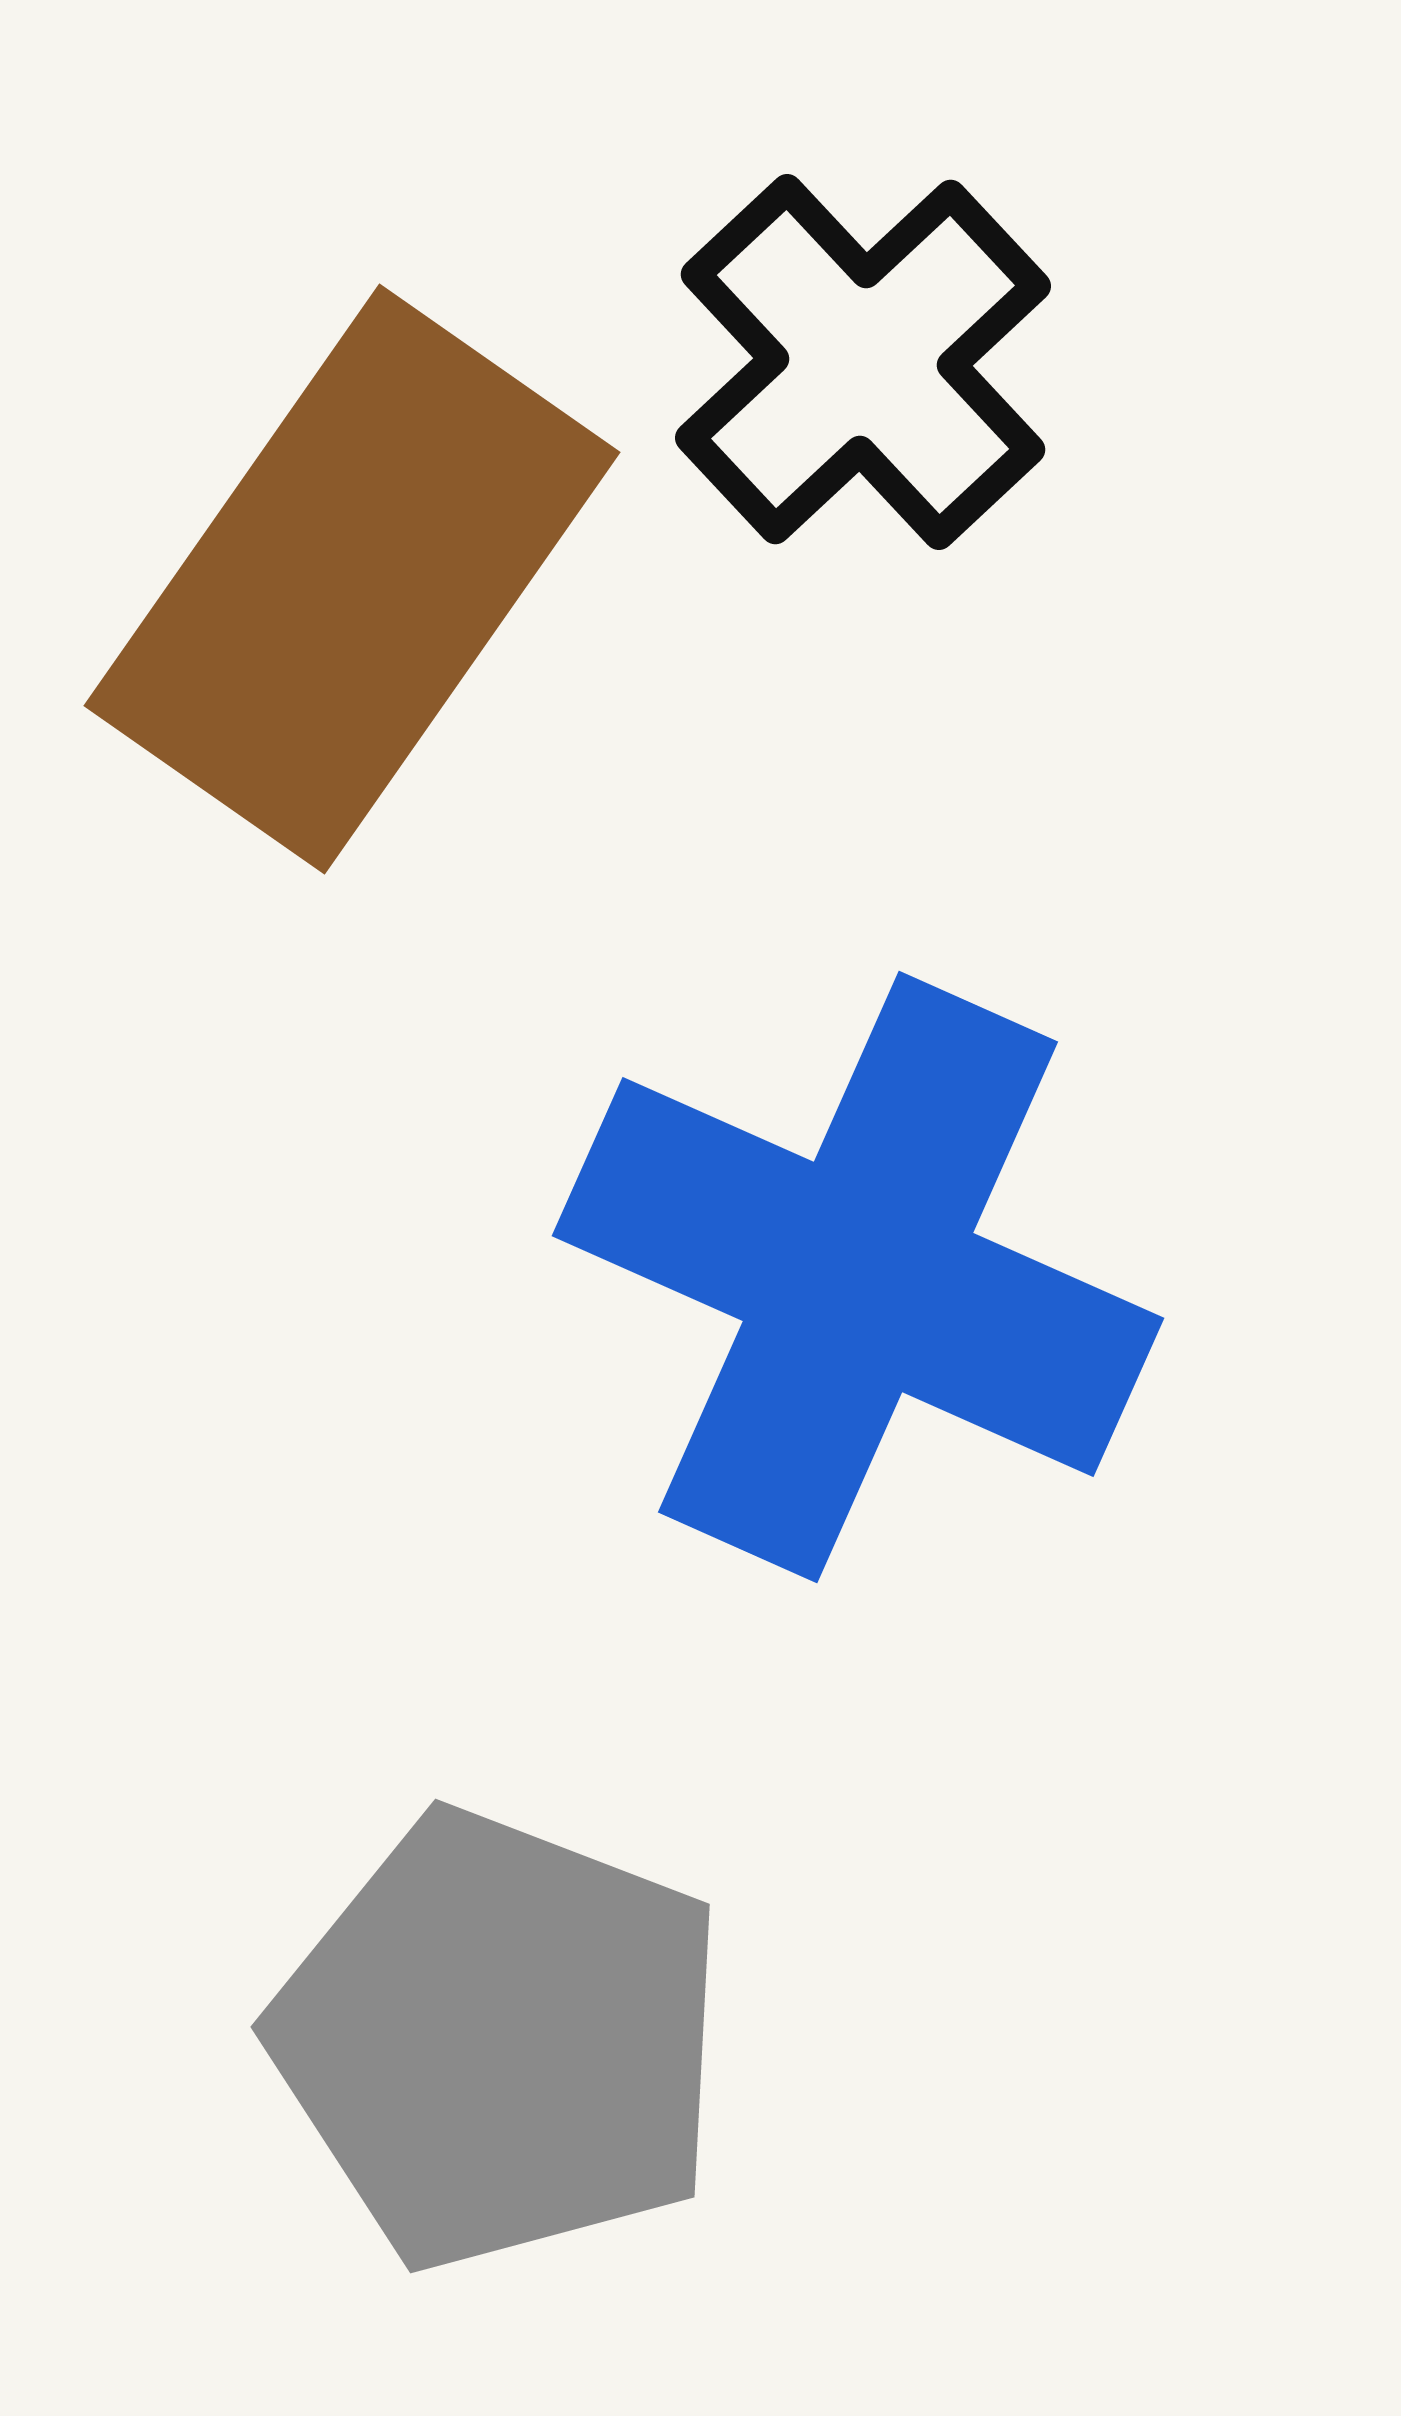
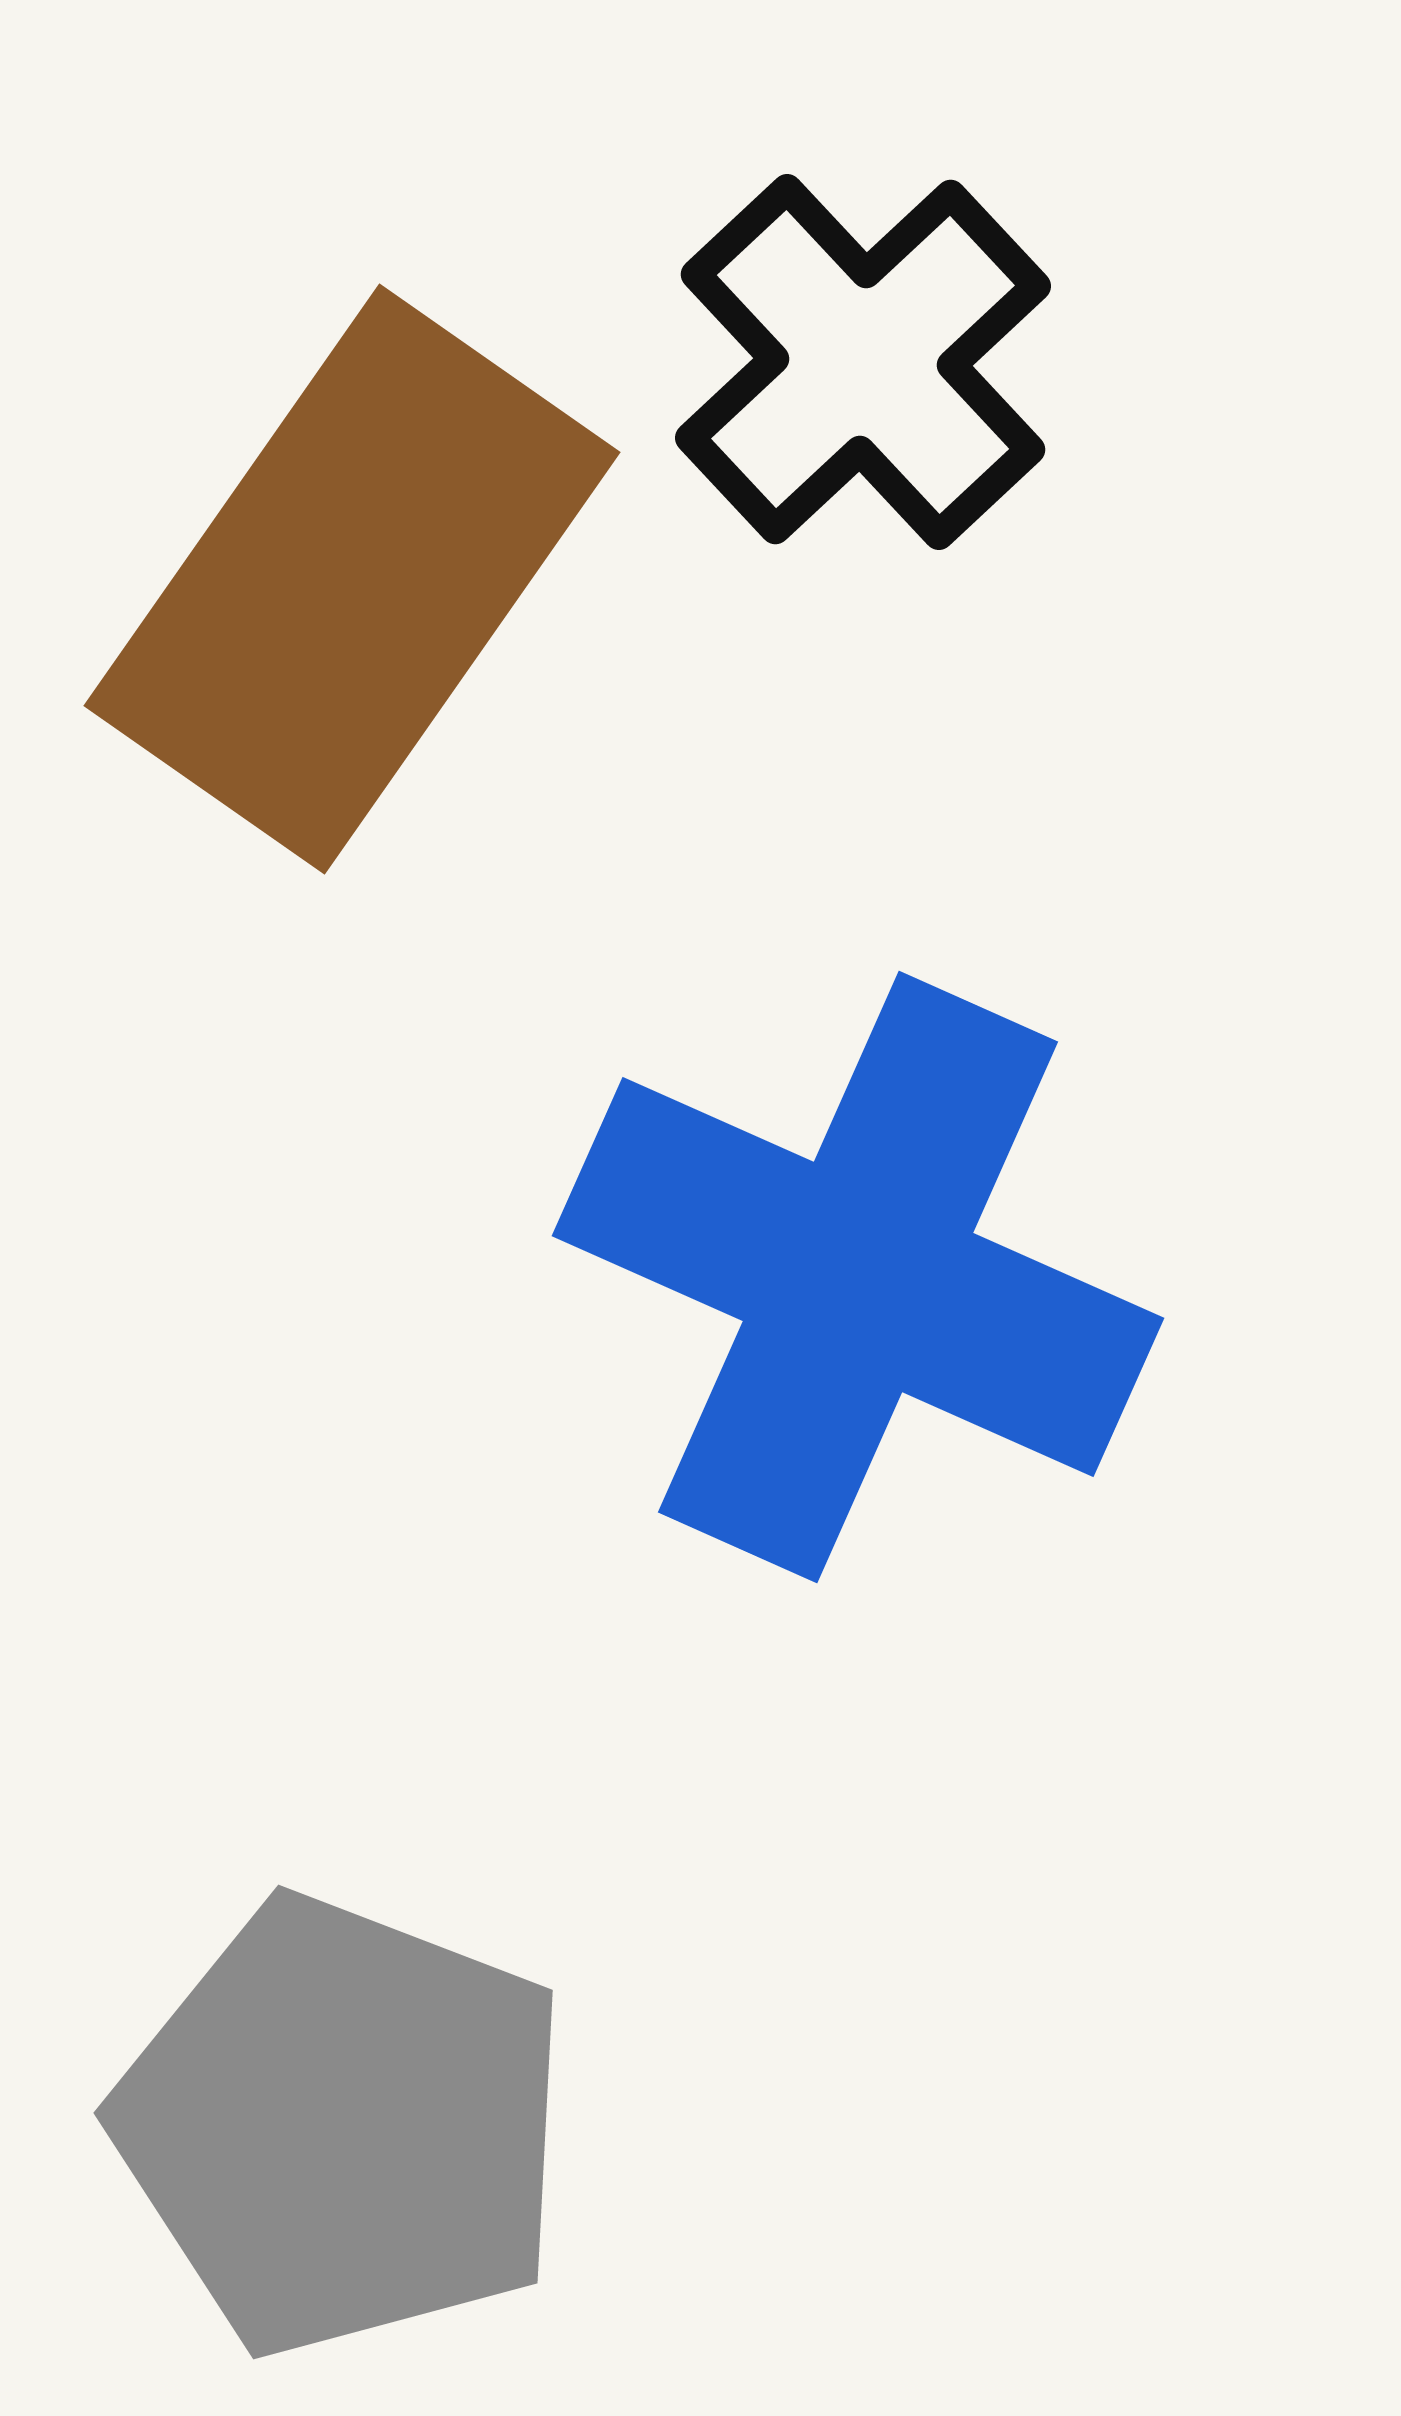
gray pentagon: moved 157 px left, 86 px down
